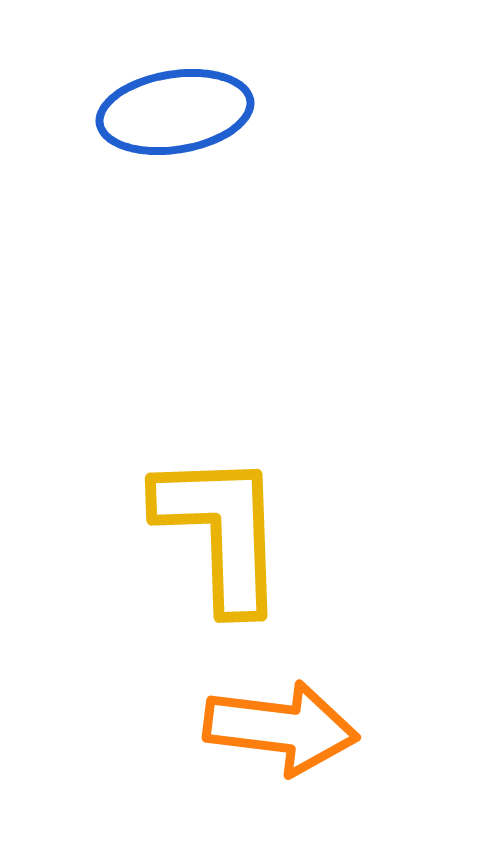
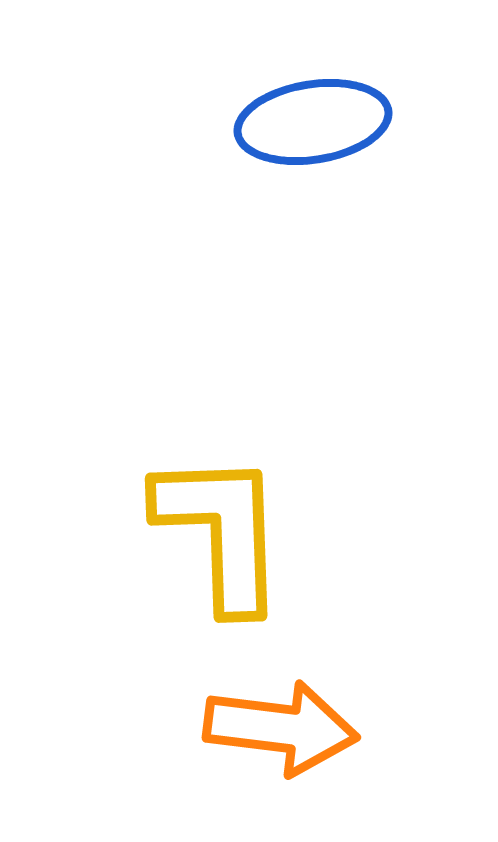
blue ellipse: moved 138 px right, 10 px down
